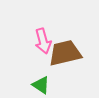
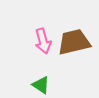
brown trapezoid: moved 9 px right, 11 px up
